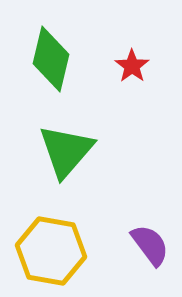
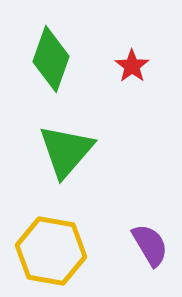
green diamond: rotated 6 degrees clockwise
purple semicircle: rotated 6 degrees clockwise
